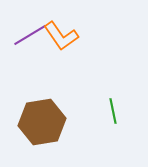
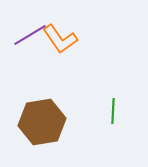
orange L-shape: moved 1 px left, 3 px down
green line: rotated 15 degrees clockwise
